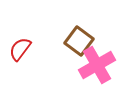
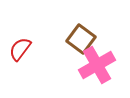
brown square: moved 2 px right, 2 px up
